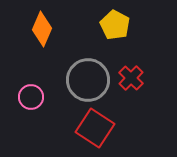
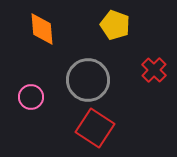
yellow pentagon: rotated 8 degrees counterclockwise
orange diamond: rotated 28 degrees counterclockwise
red cross: moved 23 px right, 8 px up
